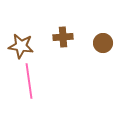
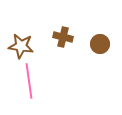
brown cross: rotated 18 degrees clockwise
brown circle: moved 3 px left, 1 px down
